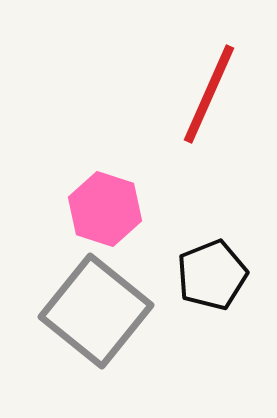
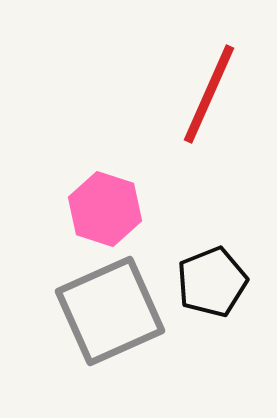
black pentagon: moved 7 px down
gray square: moved 14 px right; rotated 27 degrees clockwise
